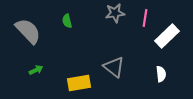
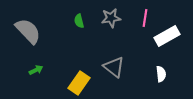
gray star: moved 4 px left, 5 px down
green semicircle: moved 12 px right
white rectangle: rotated 15 degrees clockwise
yellow rectangle: rotated 45 degrees counterclockwise
